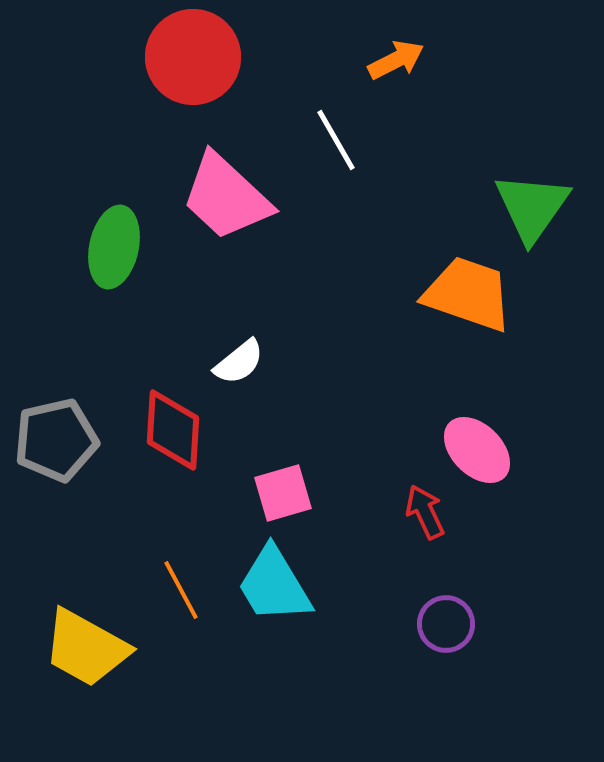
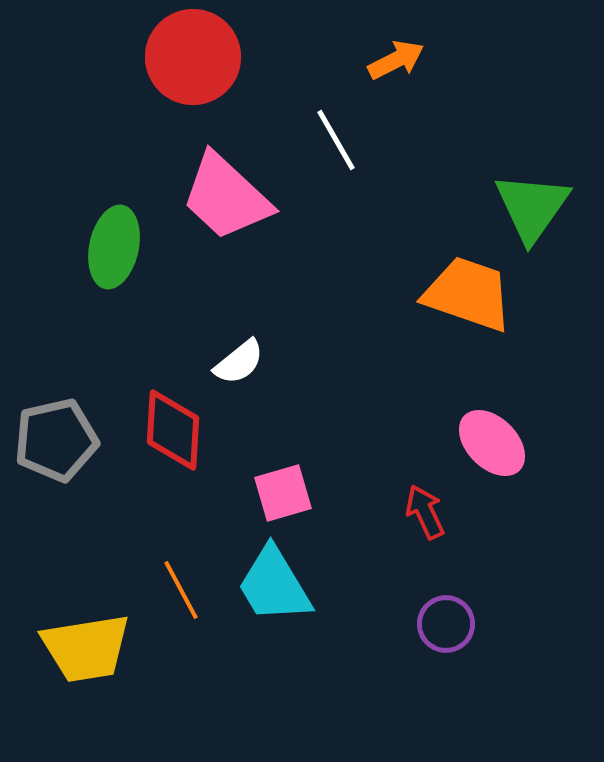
pink ellipse: moved 15 px right, 7 px up
yellow trapezoid: rotated 38 degrees counterclockwise
